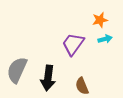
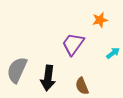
cyan arrow: moved 8 px right, 14 px down; rotated 24 degrees counterclockwise
